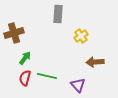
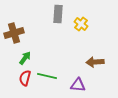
yellow cross: moved 12 px up; rotated 16 degrees counterclockwise
purple triangle: rotated 42 degrees counterclockwise
